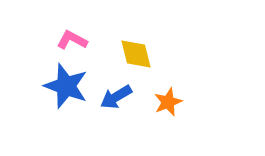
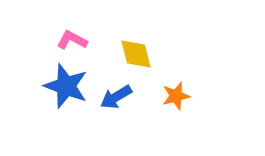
orange star: moved 8 px right, 6 px up; rotated 8 degrees clockwise
